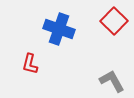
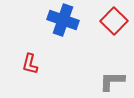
blue cross: moved 4 px right, 9 px up
gray L-shape: rotated 60 degrees counterclockwise
